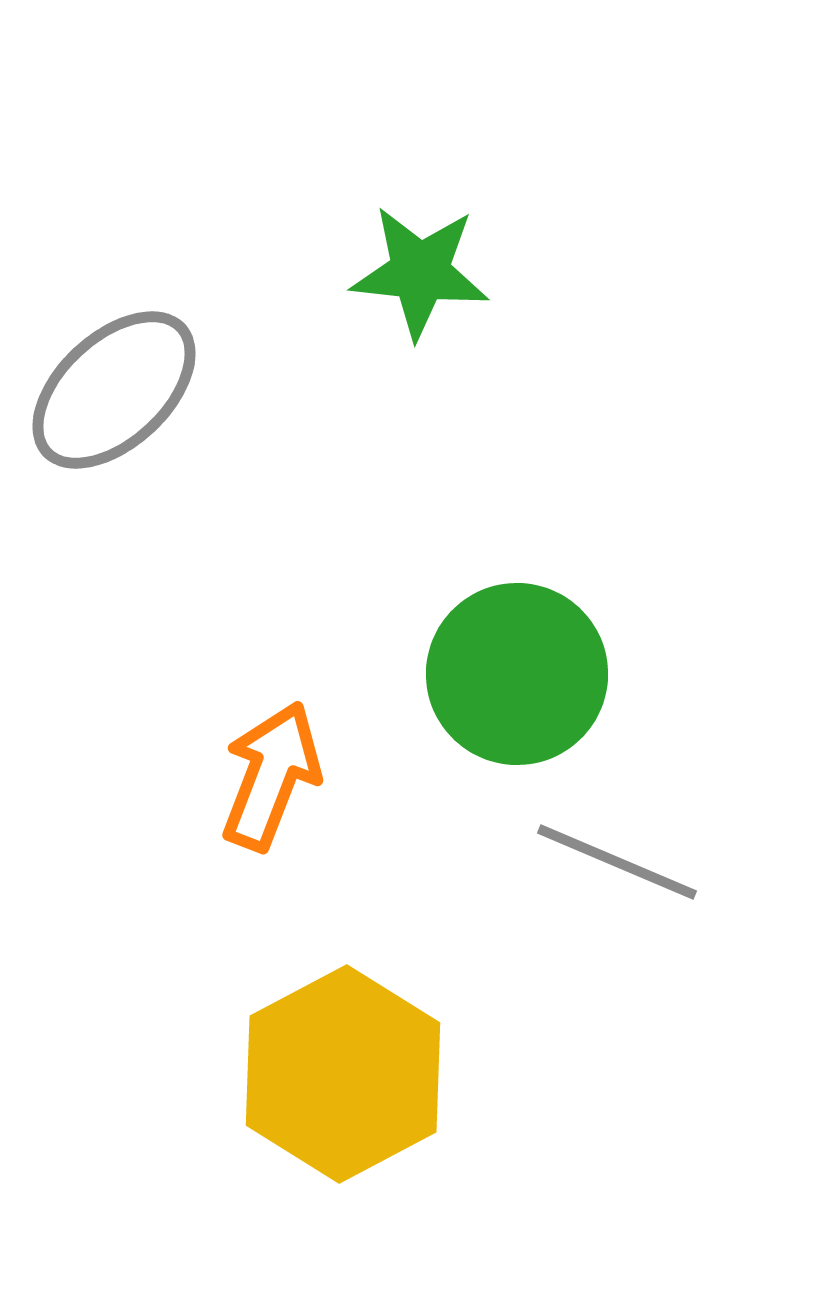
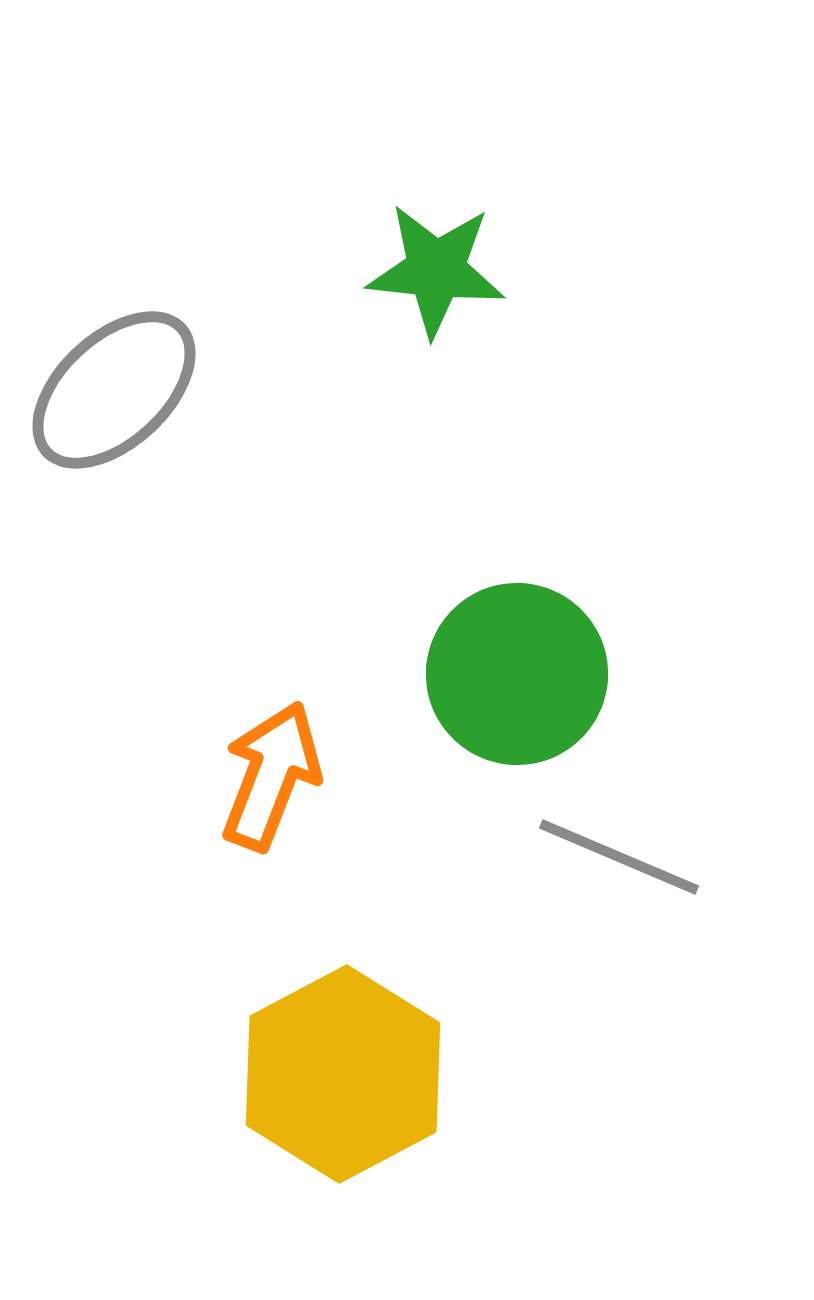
green star: moved 16 px right, 2 px up
gray line: moved 2 px right, 5 px up
